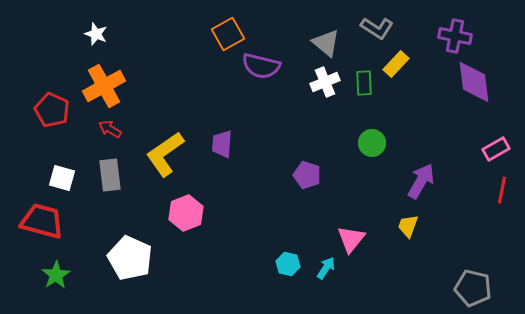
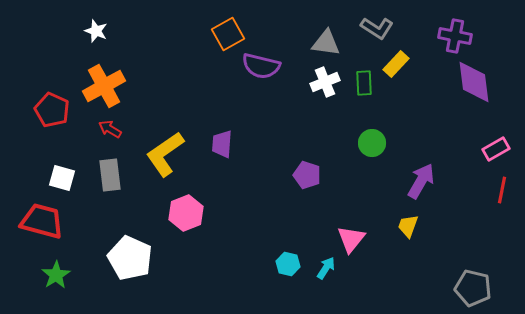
white star: moved 3 px up
gray triangle: rotated 32 degrees counterclockwise
